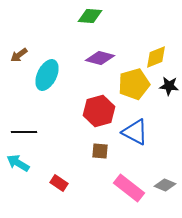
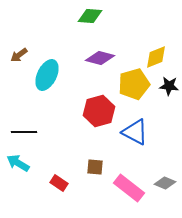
brown square: moved 5 px left, 16 px down
gray diamond: moved 2 px up
